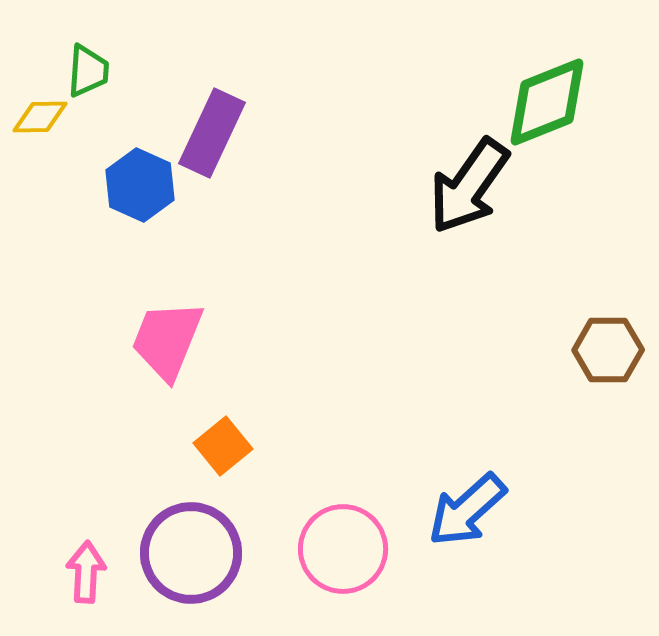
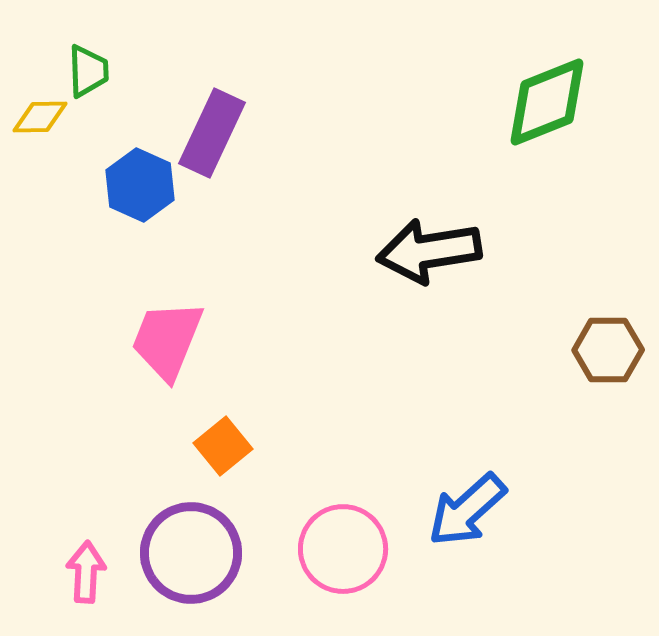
green trapezoid: rotated 6 degrees counterclockwise
black arrow: moved 40 px left, 65 px down; rotated 46 degrees clockwise
